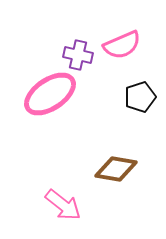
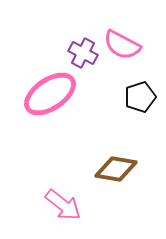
pink semicircle: rotated 51 degrees clockwise
purple cross: moved 5 px right, 2 px up; rotated 16 degrees clockwise
